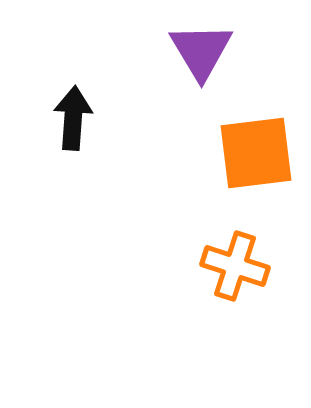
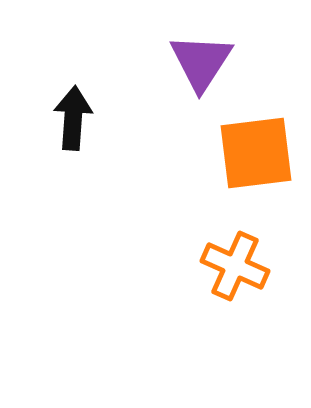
purple triangle: moved 11 px down; rotated 4 degrees clockwise
orange cross: rotated 6 degrees clockwise
